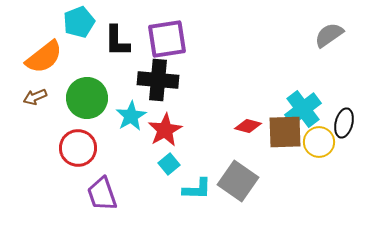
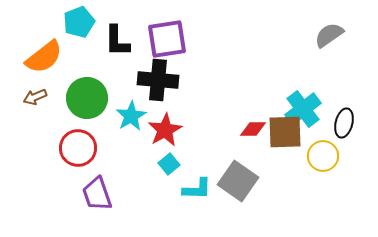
red diamond: moved 5 px right, 3 px down; rotated 16 degrees counterclockwise
yellow circle: moved 4 px right, 14 px down
purple trapezoid: moved 5 px left
